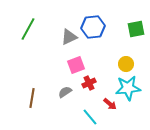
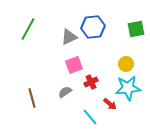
pink square: moved 2 px left
red cross: moved 2 px right, 1 px up
brown line: rotated 24 degrees counterclockwise
